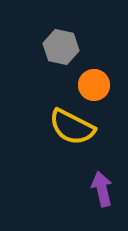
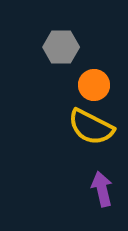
gray hexagon: rotated 12 degrees counterclockwise
yellow semicircle: moved 19 px right
